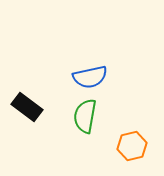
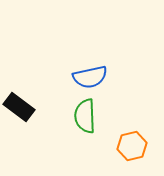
black rectangle: moved 8 px left
green semicircle: rotated 12 degrees counterclockwise
